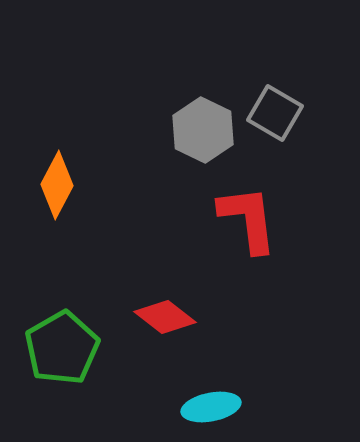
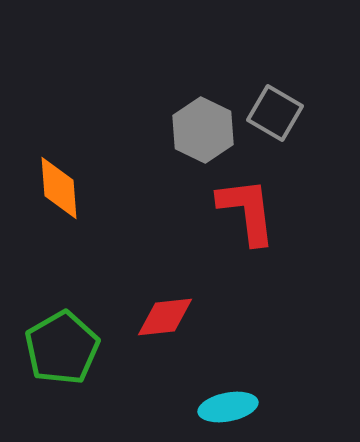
orange diamond: moved 2 px right, 3 px down; rotated 32 degrees counterclockwise
red L-shape: moved 1 px left, 8 px up
red diamond: rotated 44 degrees counterclockwise
cyan ellipse: moved 17 px right
